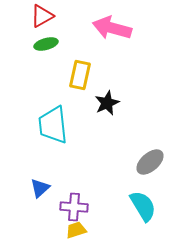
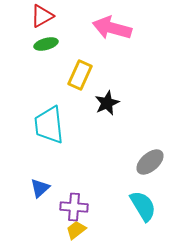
yellow rectangle: rotated 12 degrees clockwise
cyan trapezoid: moved 4 px left
yellow trapezoid: rotated 20 degrees counterclockwise
